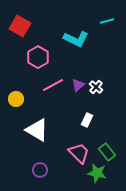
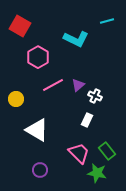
white cross: moved 1 px left, 9 px down; rotated 16 degrees counterclockwise
green rectangle: moved 1 px up
